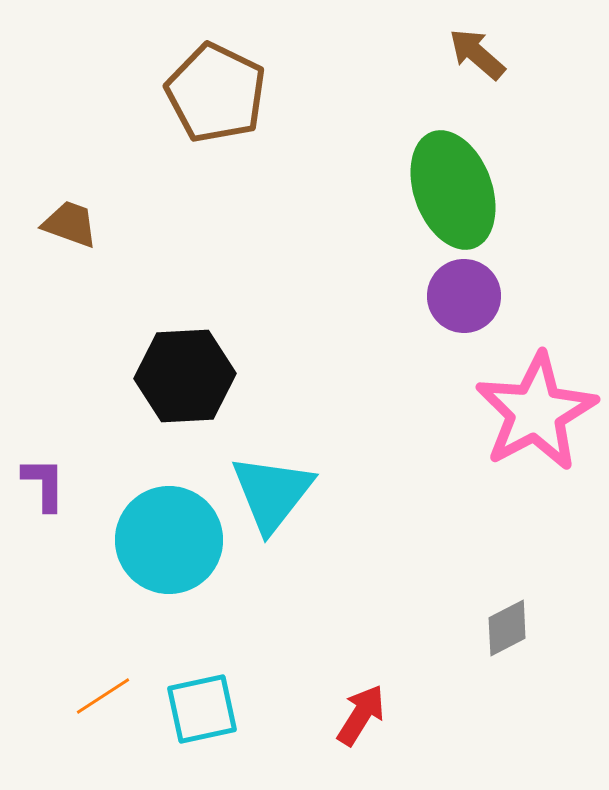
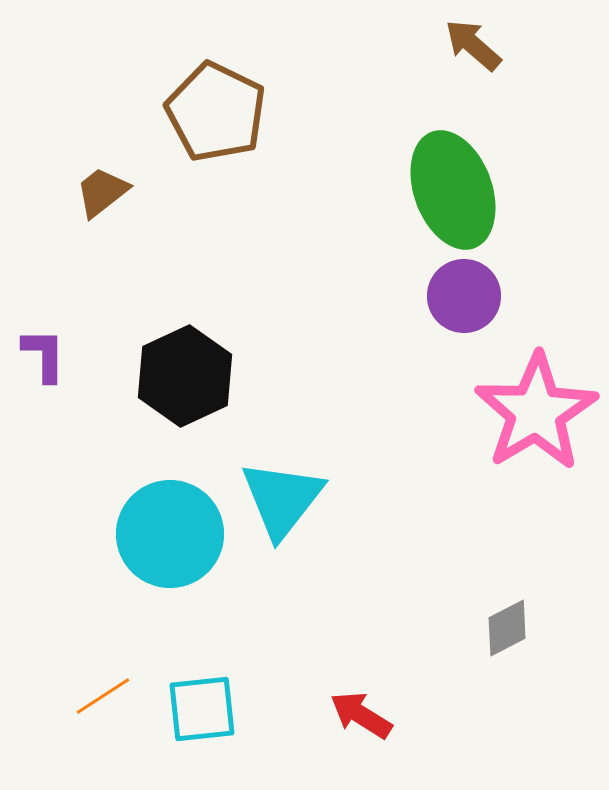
brown arrow: moved 4 px left, 9 px up
brown pentagon: moved 19 px down
brown trapezoid: moved 32 px right, 32 px up; rotated 58 degrees counterclockwise
black hexagon: rotated 22 degrees counterclockwise
pink star: rotated 3 degrees counterclockwise
purple L-shape: moved 129 px up
cyan triangle: moved 10 px right, 6 px down
cyan circle: moved 1 px right, 6 px up
cyan square: rotated 6 degrees clockwise
red arrow: rotated 90 degrees counterclockwise
